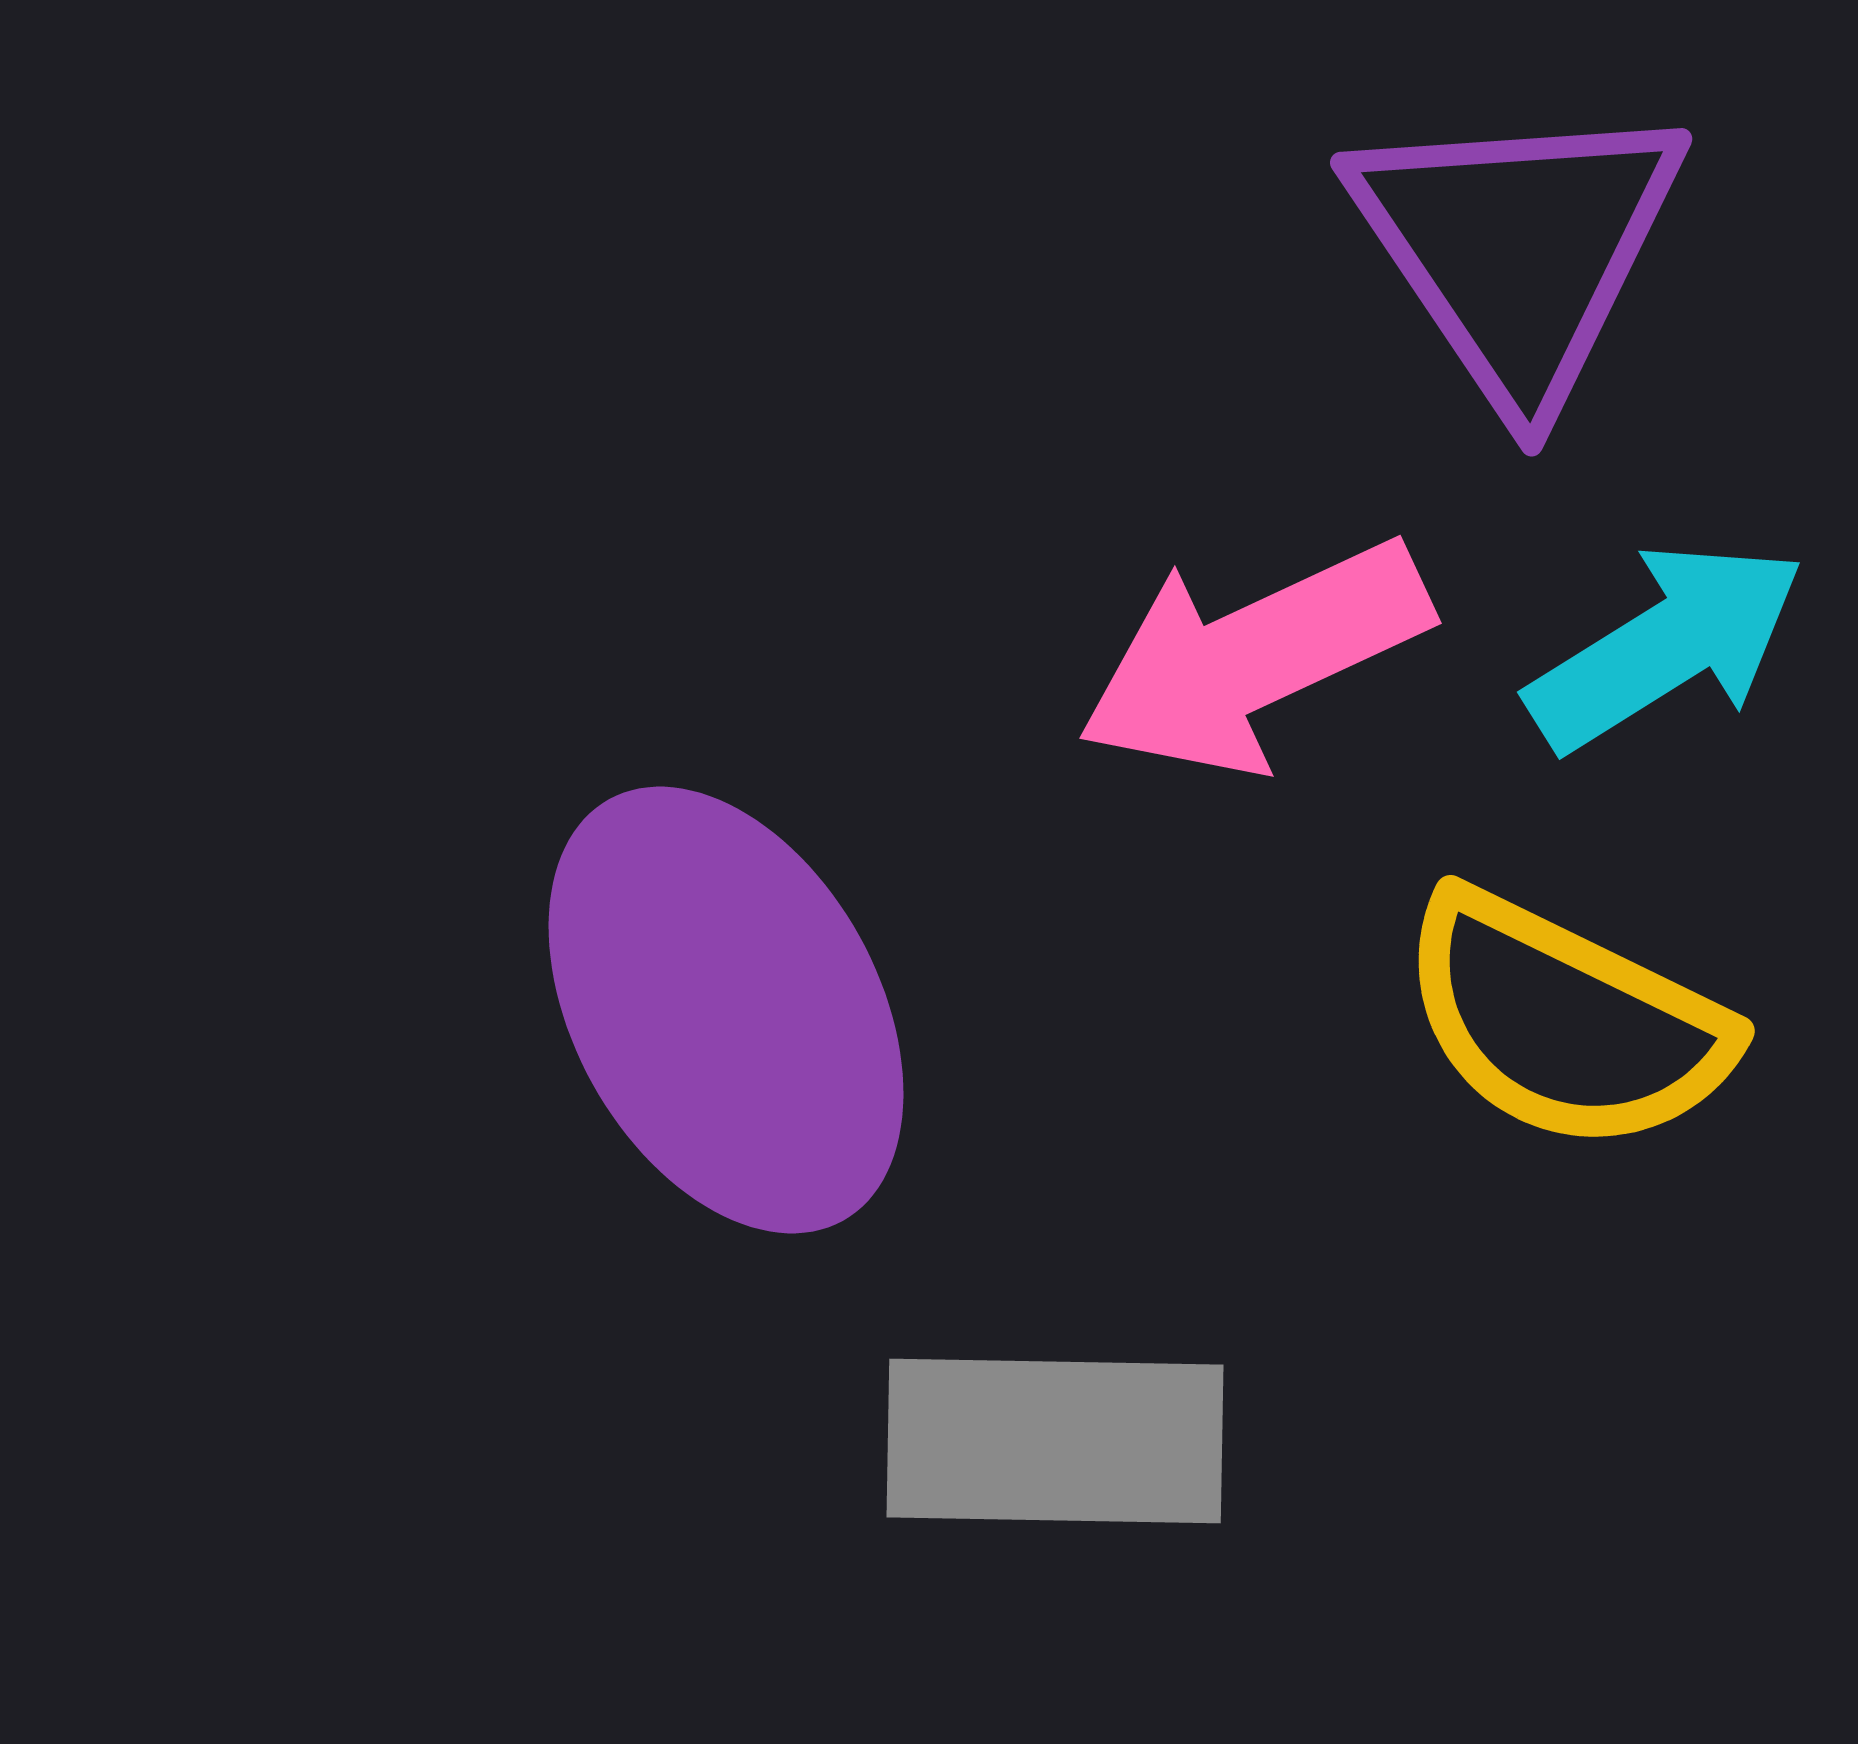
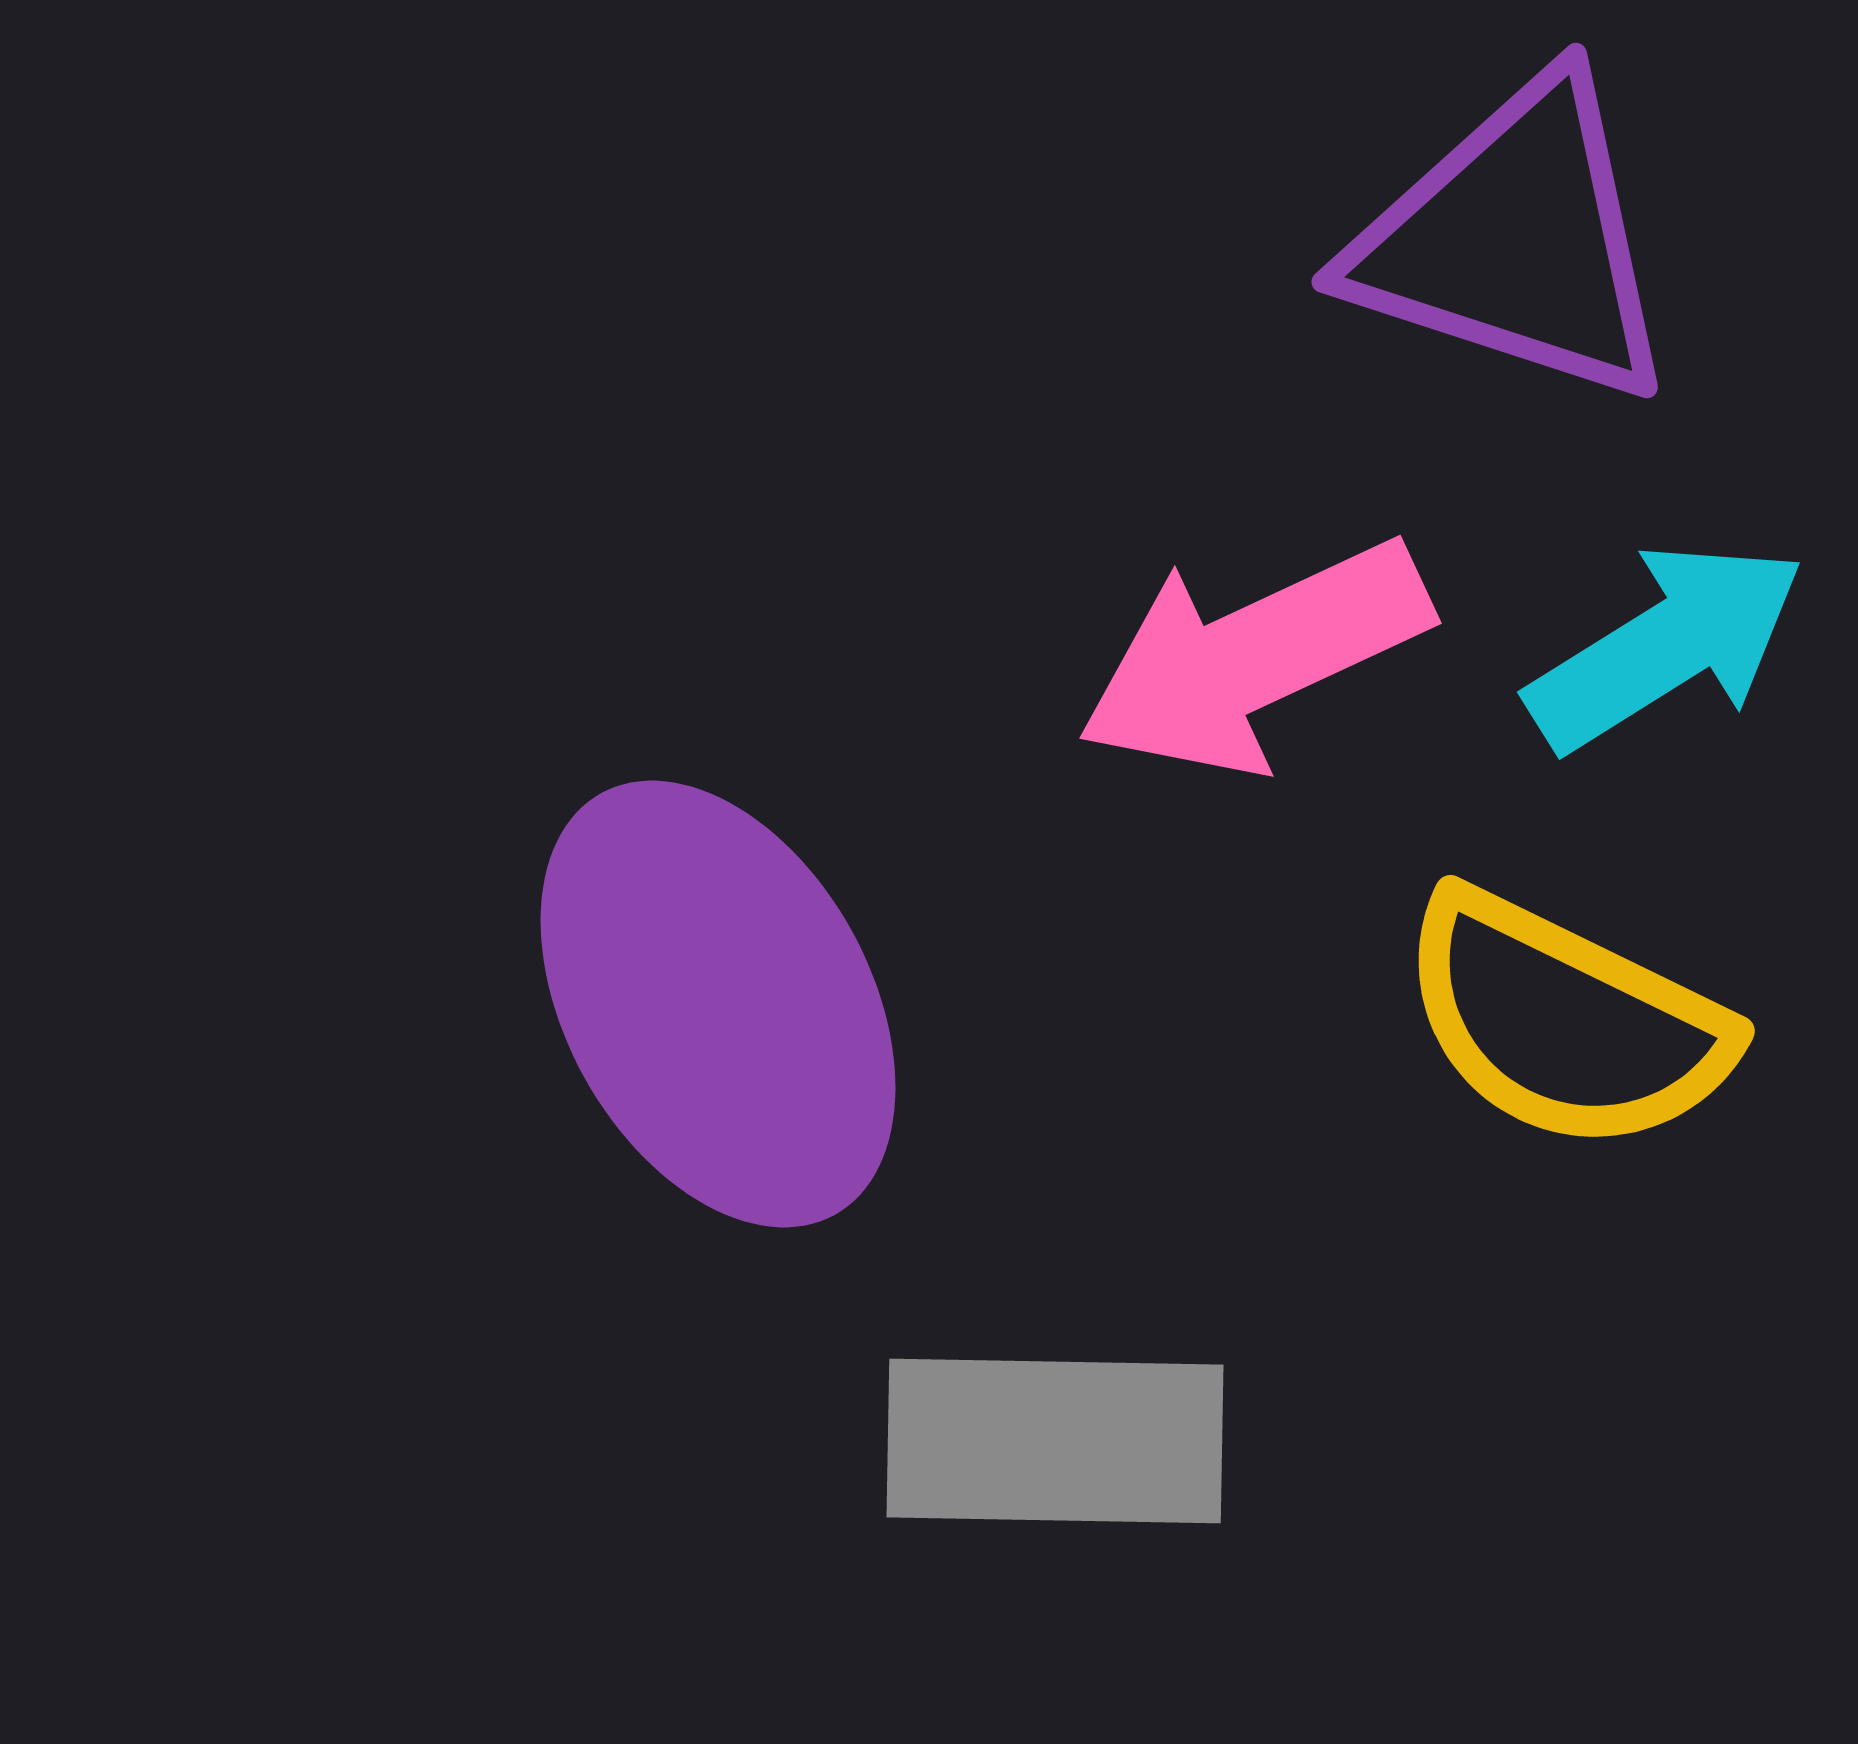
purple triangle: moved 3 px left, 8 px up; rotated 38 degrees counterclockwise
purple ellipse: moved 8 px left, 6 px up
